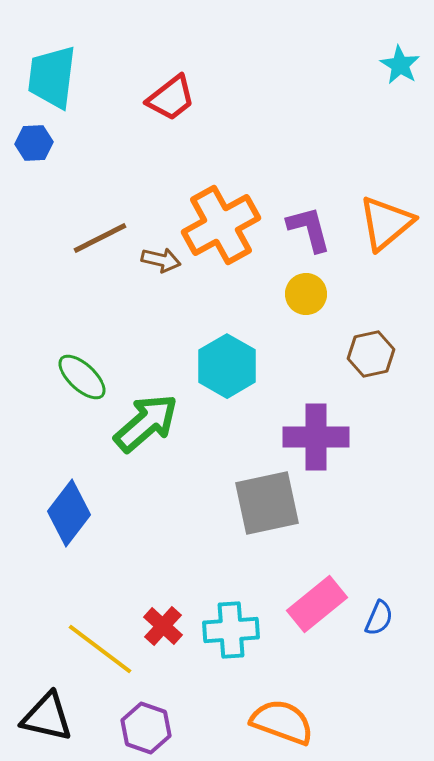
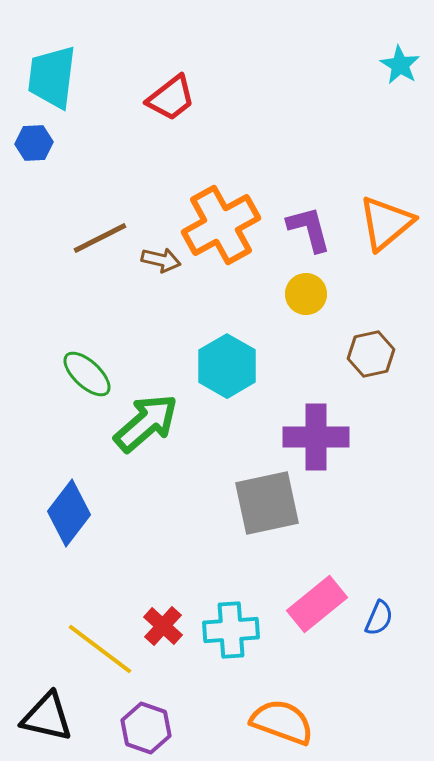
green ellipse: moved 5 px right, 3 px up
